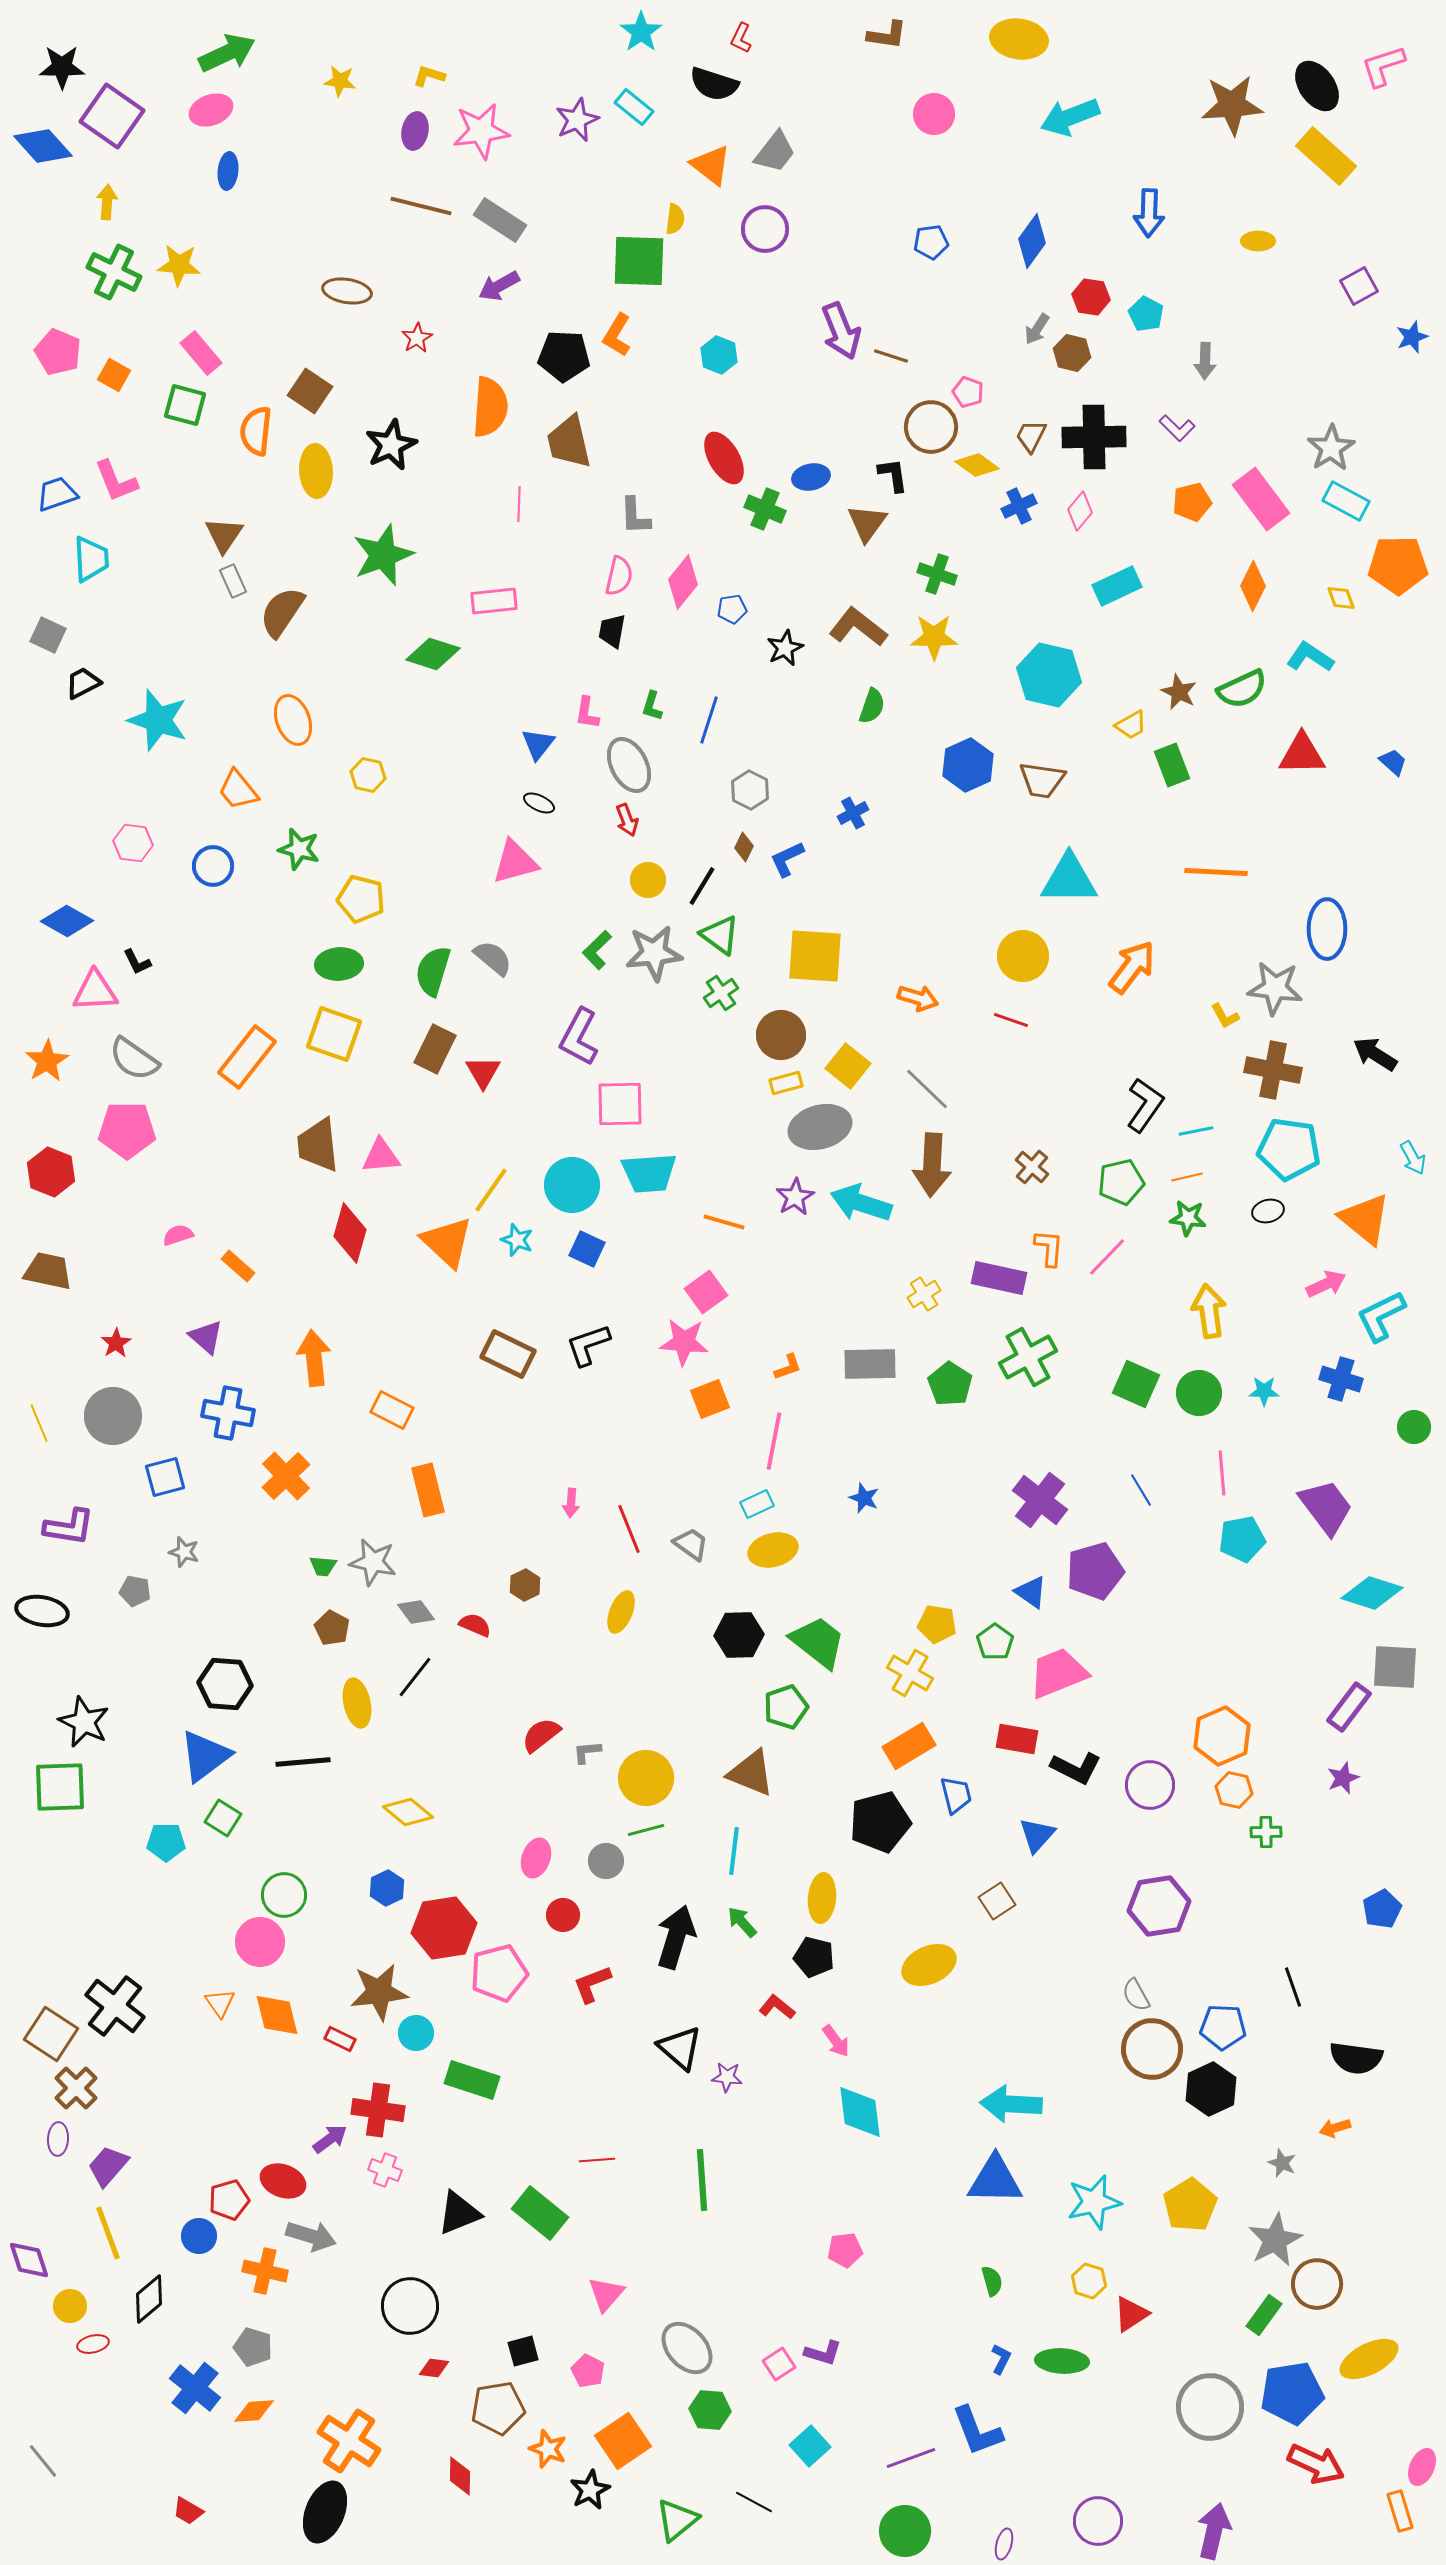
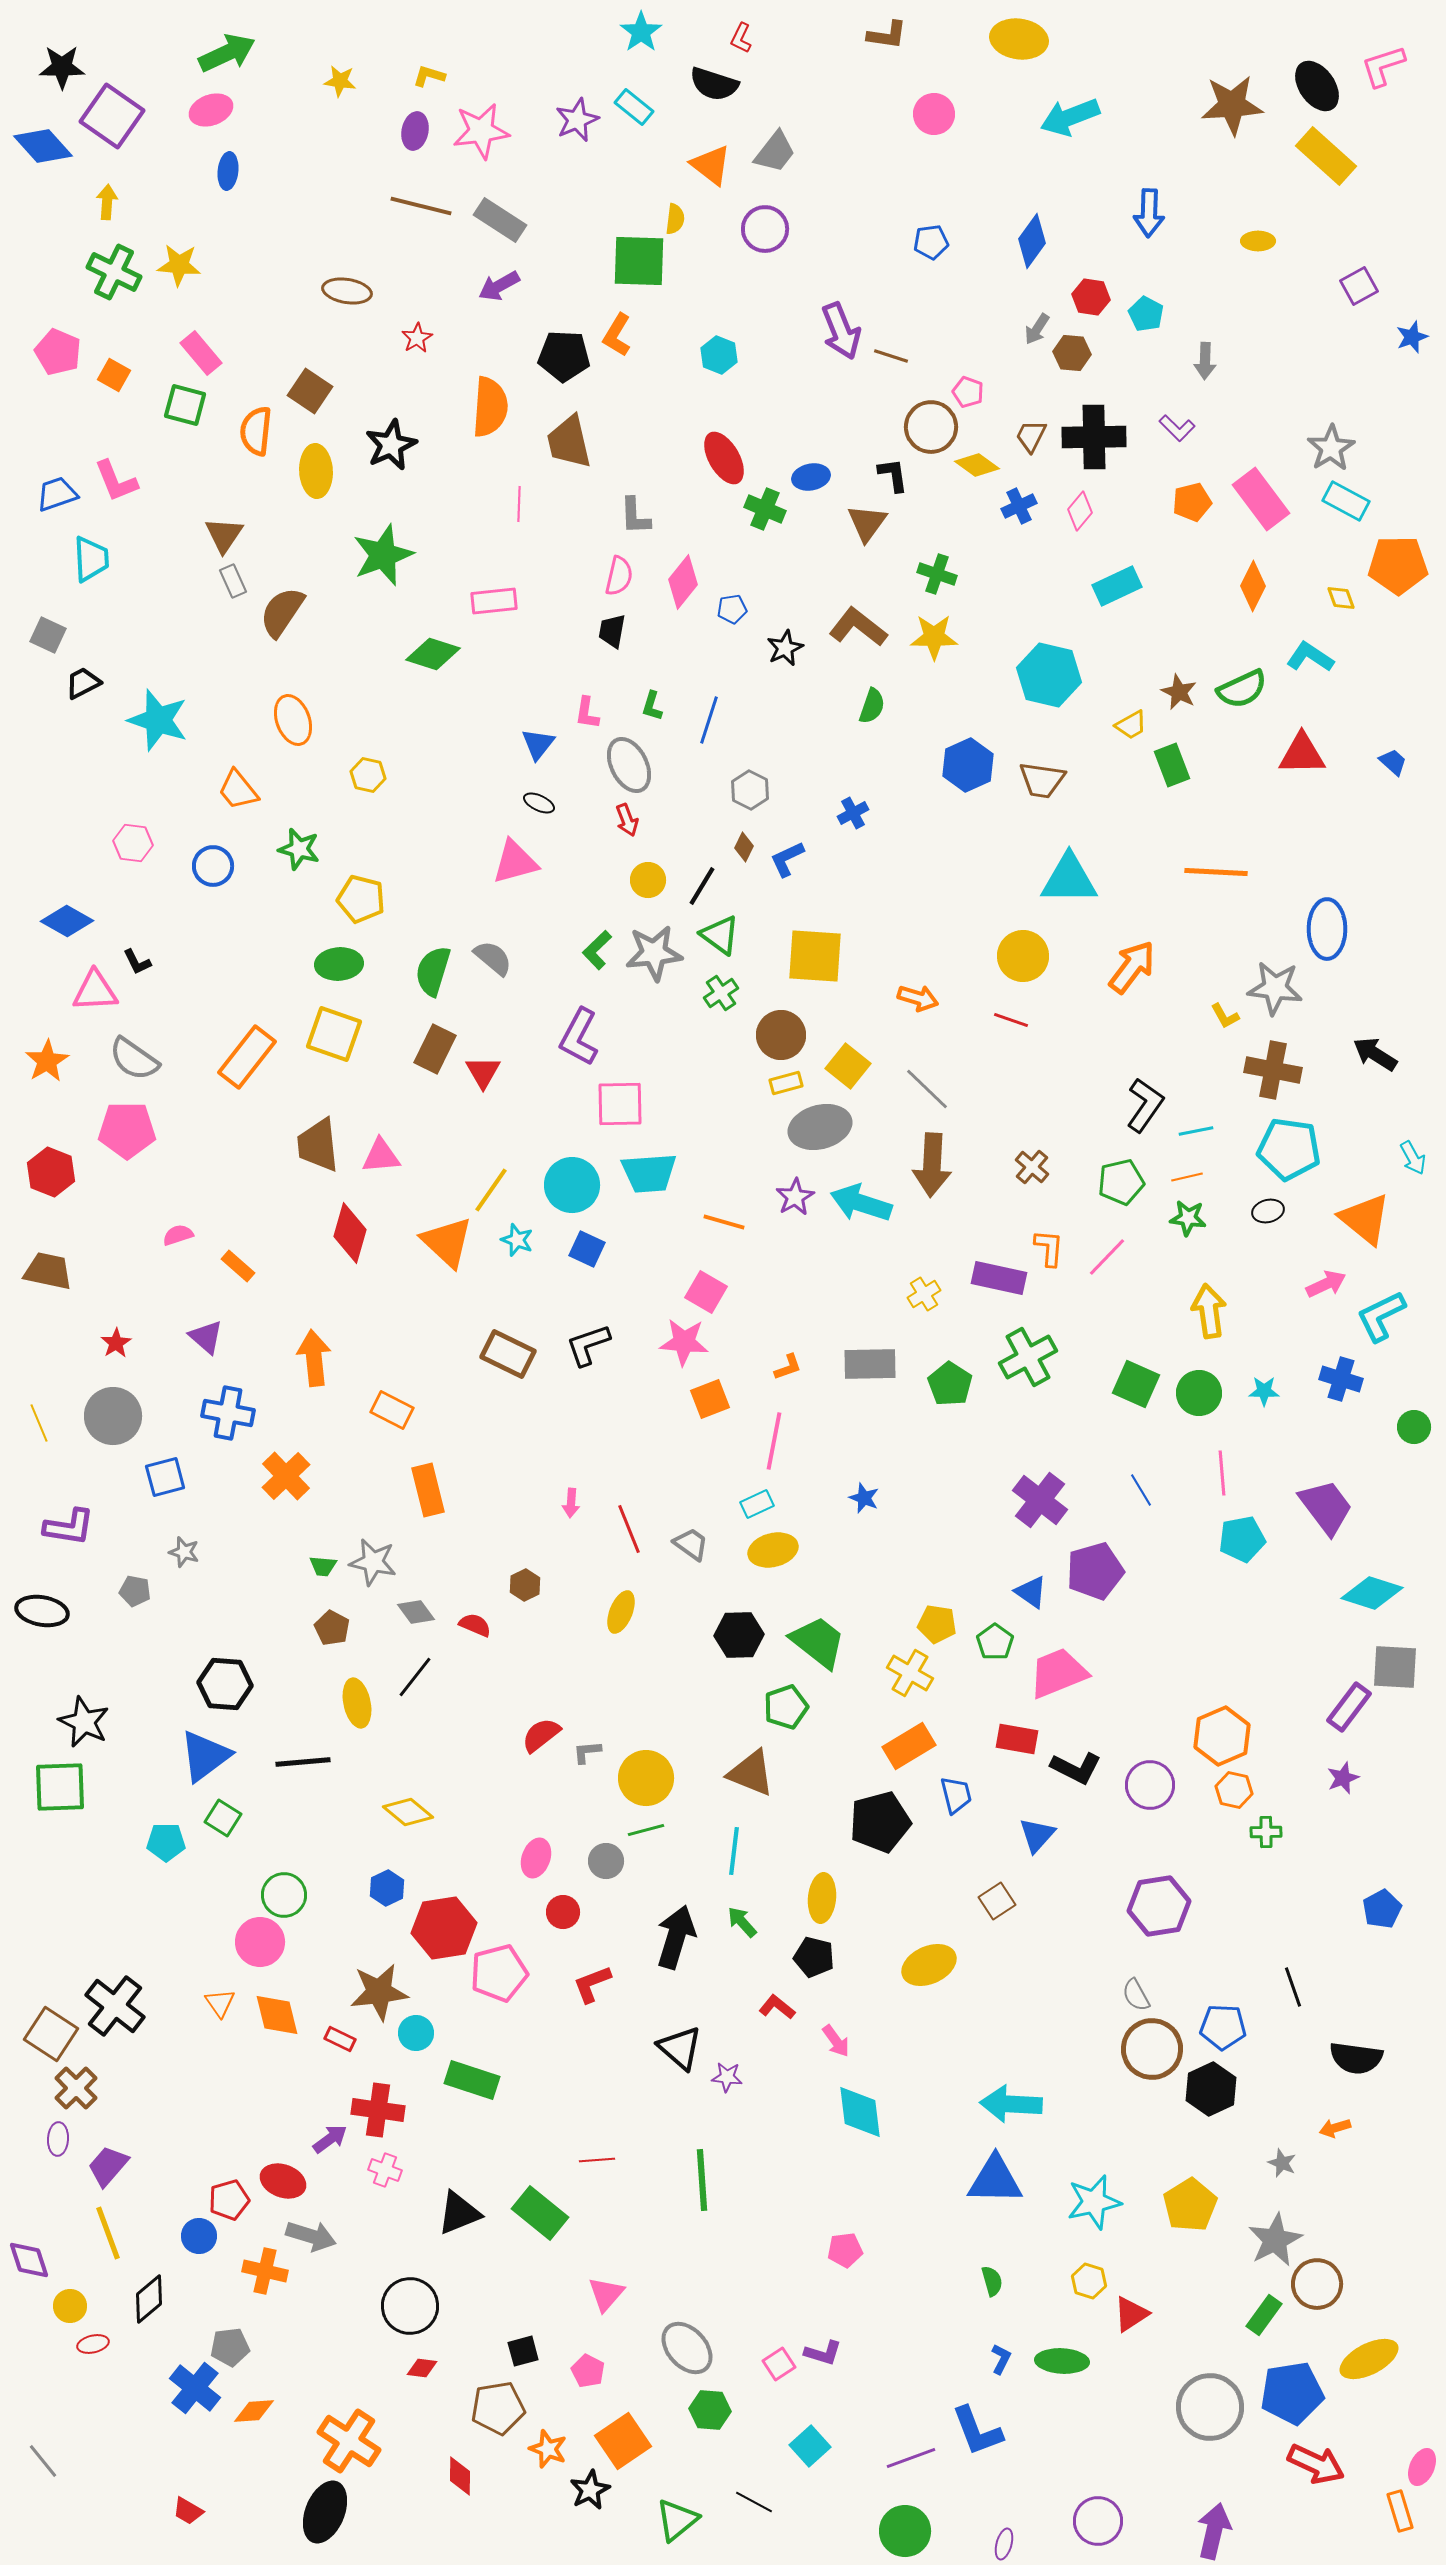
brown hexagon at (1072, 353): rotated 9 degrees counterclockwise
pink square at (706, 1292): rotated 24 degrees counterclockwise
red circle at (563, 1915): moved 3 px up
gray pentagon at (253, 2347): moved 23 px left; rotated 24 degrees counterclockwise
red diamond at (434, 2368): moved 12 px left
